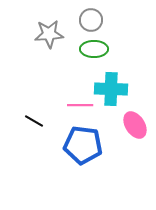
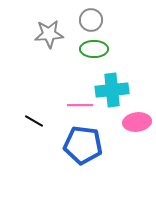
cyan cross: moved 1 px right, 1 px down; rotated 8 degrees counterclockwise
pink ellipse: moved 2 px right, 3 px up; rotated 64 degrees counterclockwise
